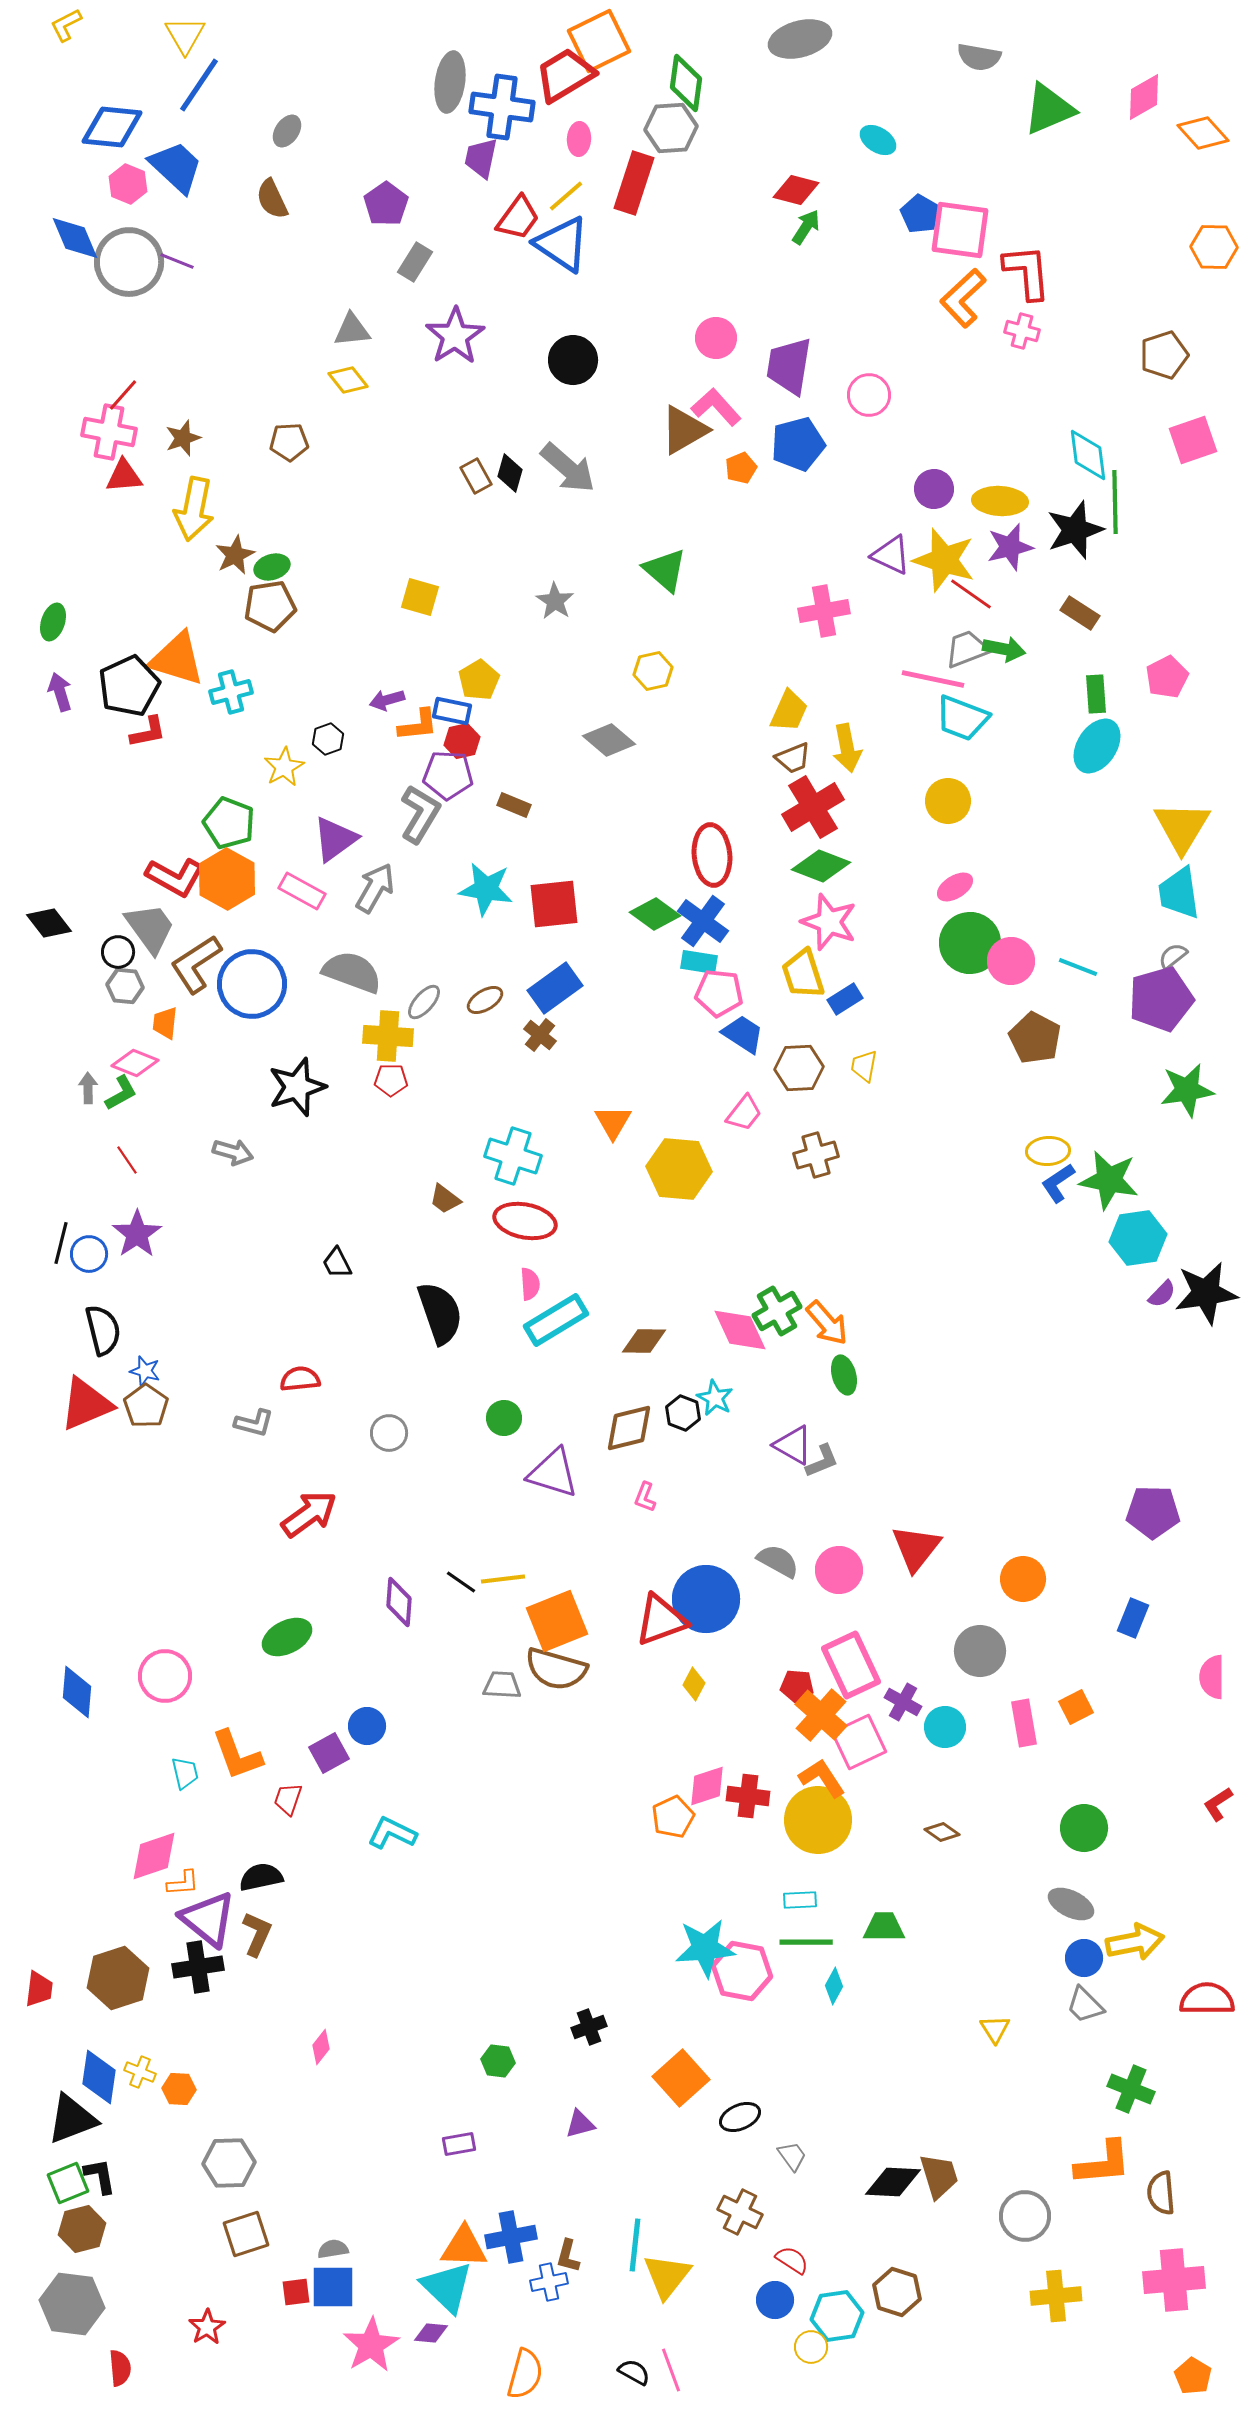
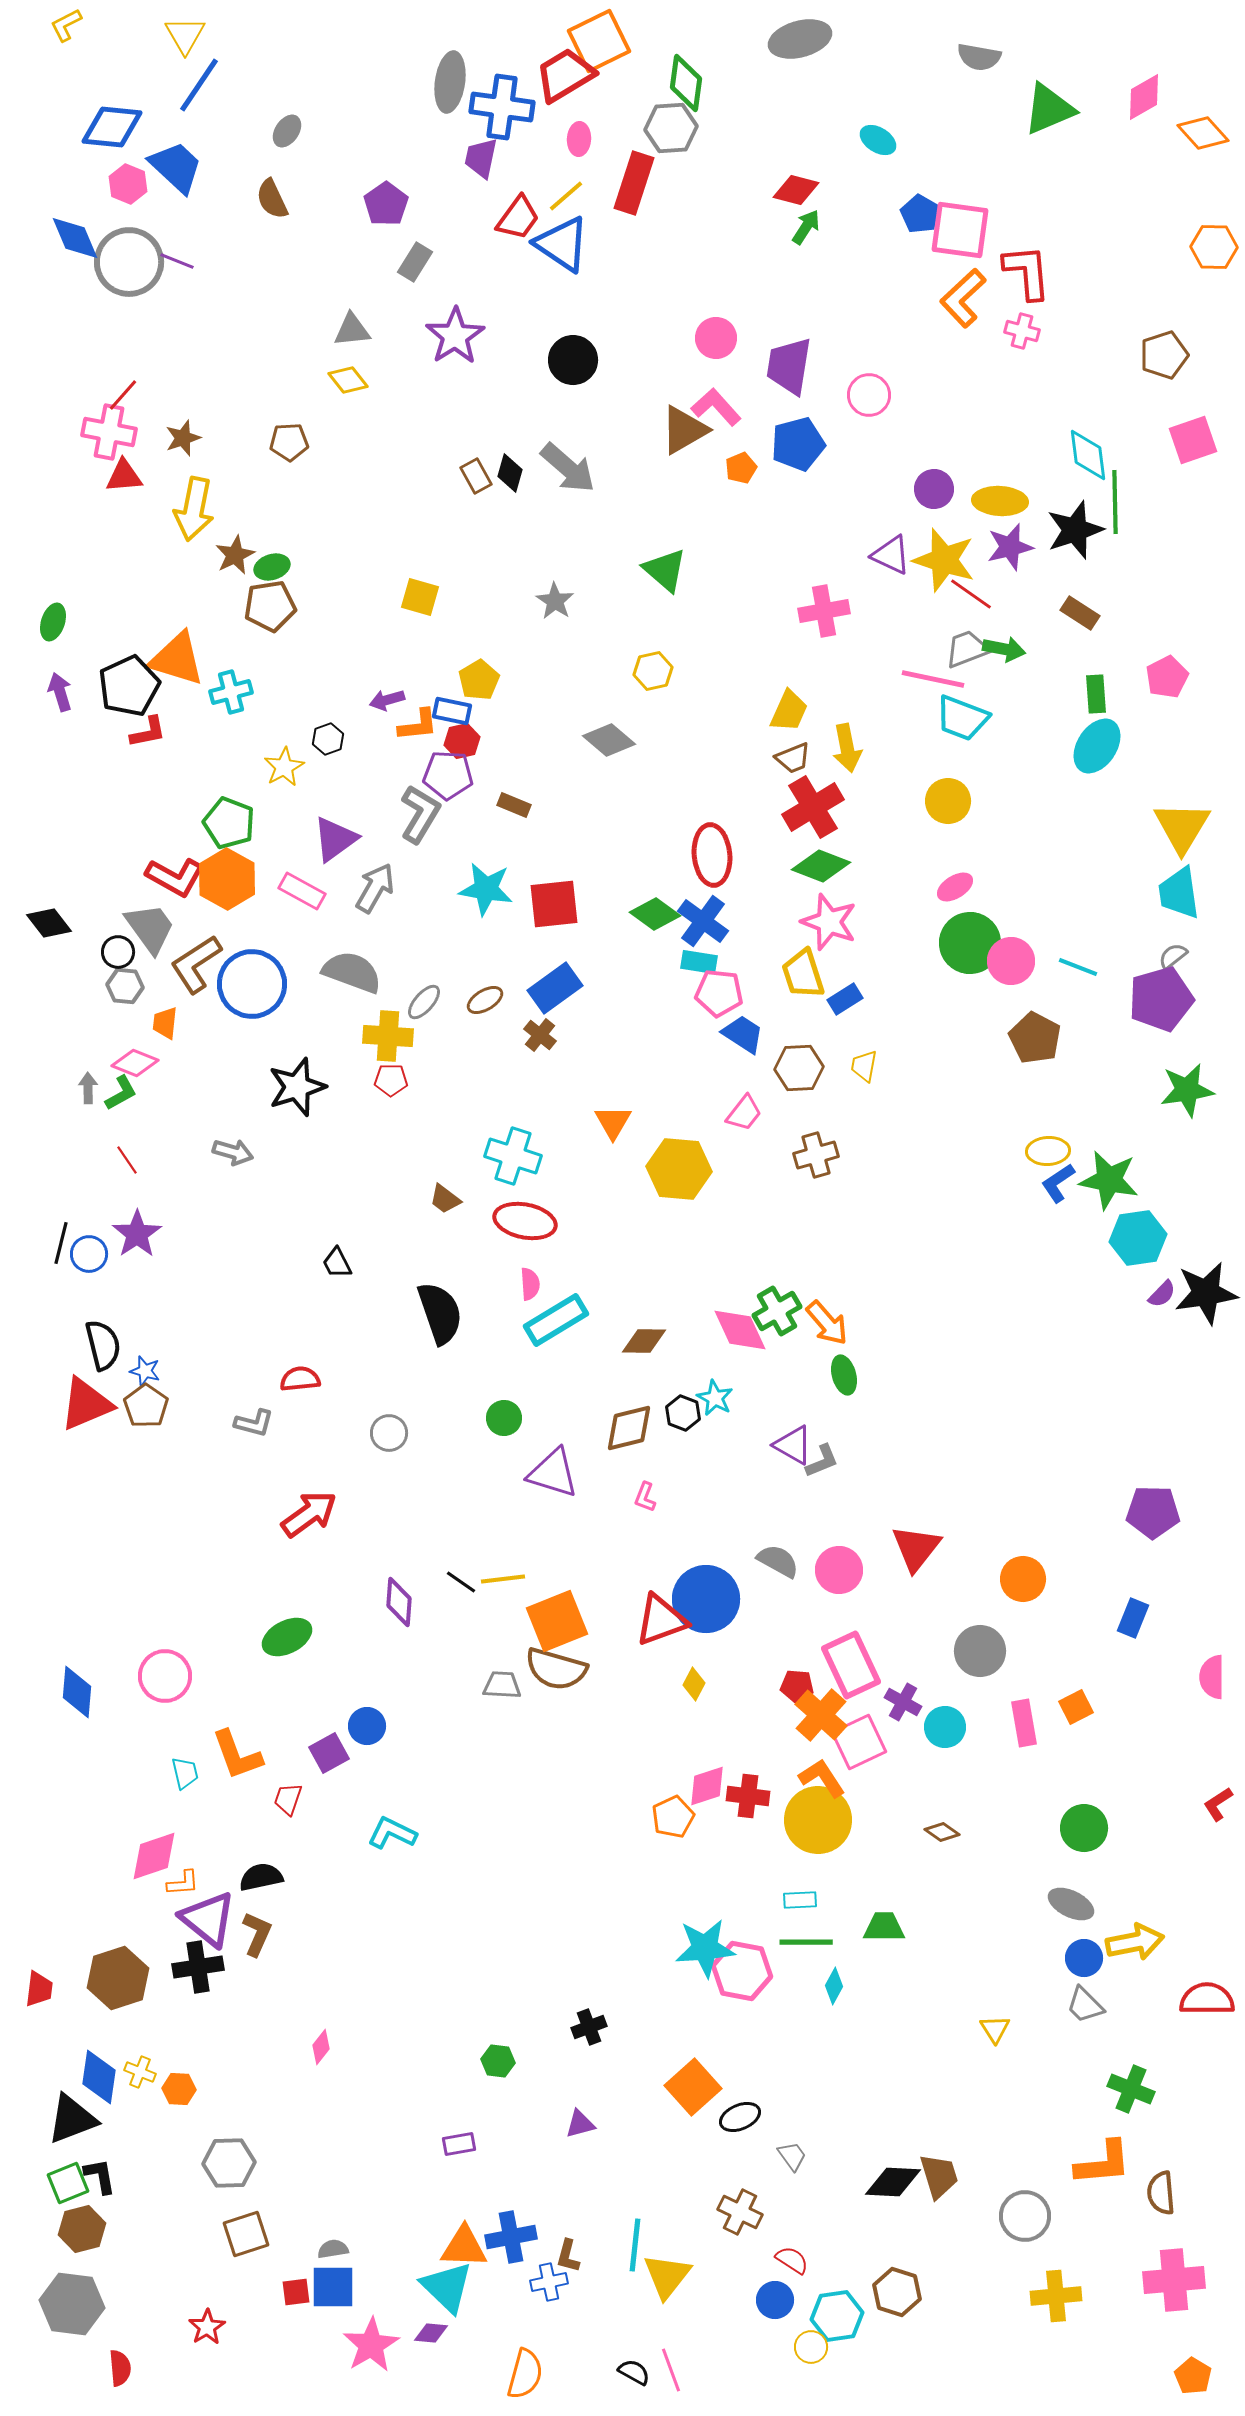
black semicircle at (103, 1330): moved 15 px down
orange square at (681, 2078): moved 12 px right, 9 px down
